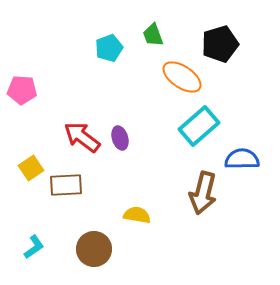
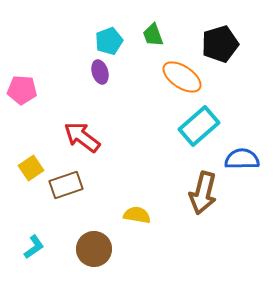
cyan pentagon: moved 7 px up
purple ellipse: moved 20 px left, 66 px up
brown rectangle: rotated 16 degrees counterclockwise
